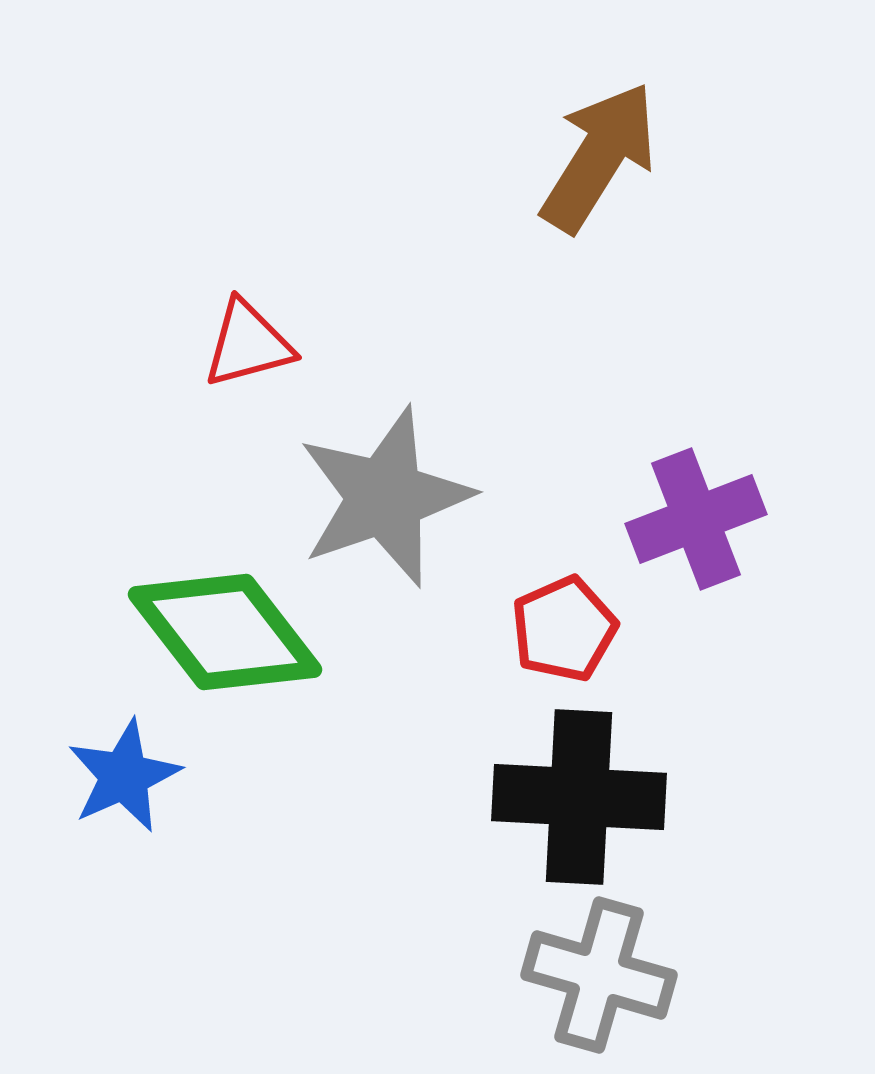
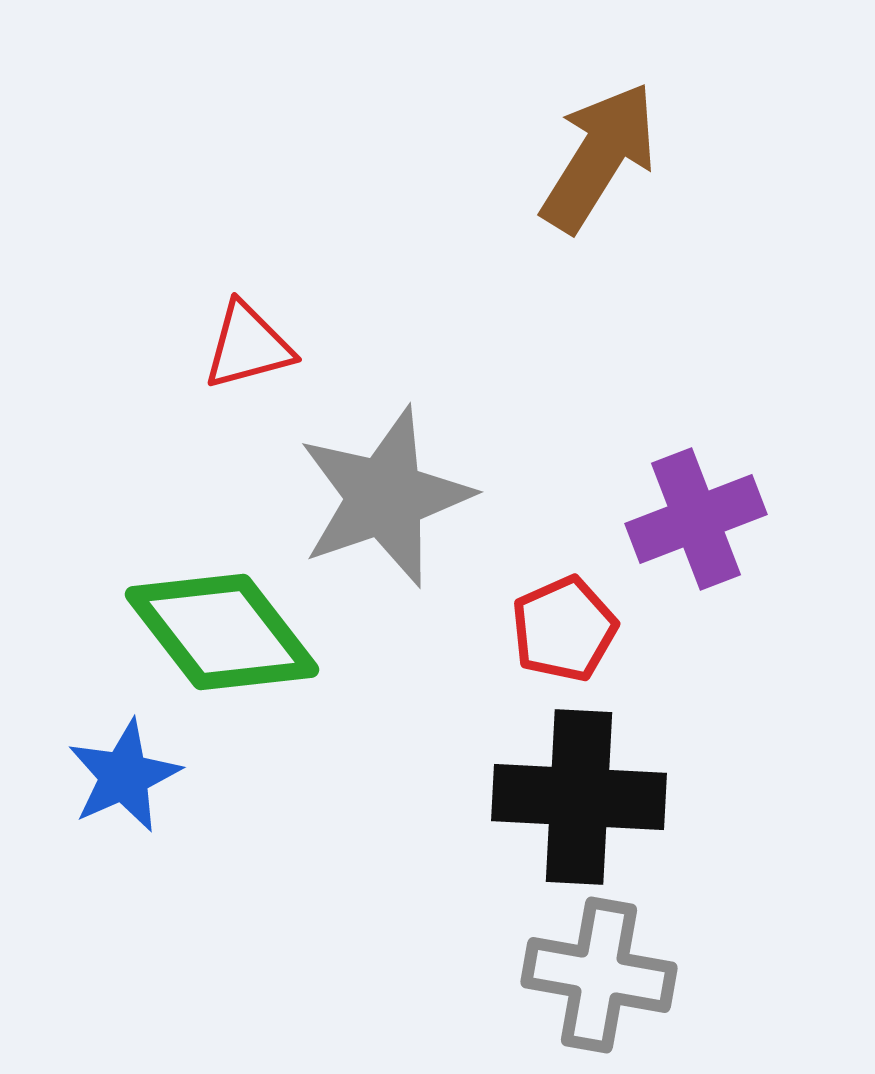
red triangle: moved 2 px down
green diamond: moved 3 px left
gray cross: rotated 6 degrees counterclockwise
